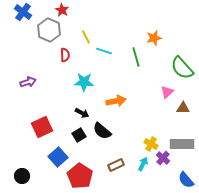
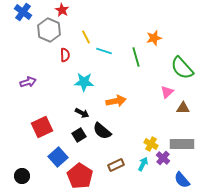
blue semicircle: moved 4 px left
